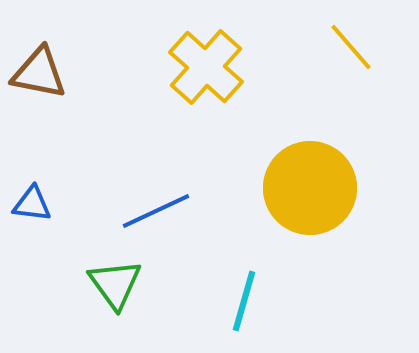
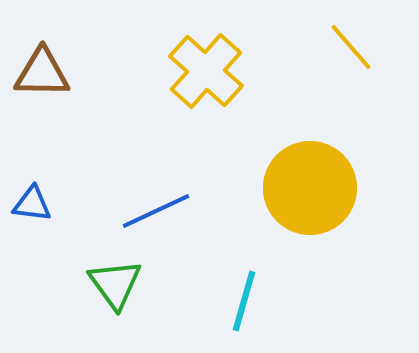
yellow cross: moved 4 px down
brown triangle: moved 3 px right; rotated 10 degrees counterclockwise
